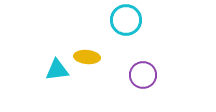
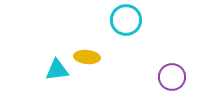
purple circle: moved 29 px right, 2 px down
